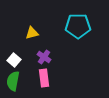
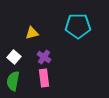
white square: moved 3 px up
